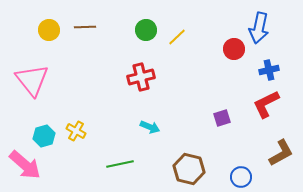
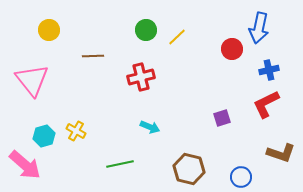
brown line: moved 8 px right, 29 px down
red circle: moved 2 px left
brown L-shape: rotated 48 degrees clockwise
